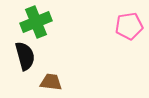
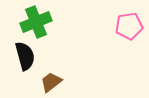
brown trapezoid: rotated 45 degrees counterclockwise
